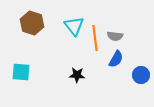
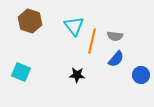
brown hexagon: moved 2 px left, 2 px up
orange line: moved 3 px left, 3 px down; rotated 20 degrees clockwise
blue semicircle: rotated 12 degrees clockwise
cyan square: rotated 18 degrees clockwise
